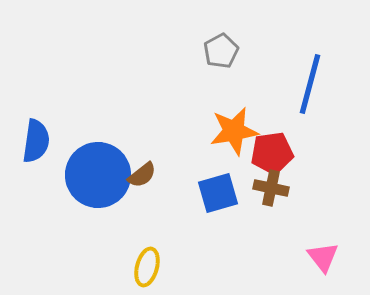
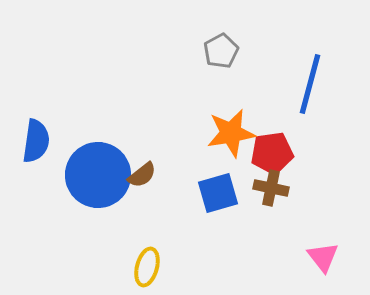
orange star: moved 3 px left, 2 px down
